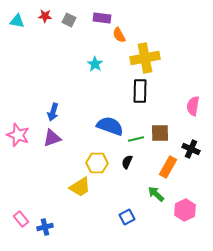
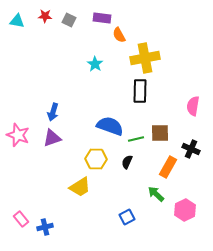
yellow hexagon: moved 1 px left, 4 px up
